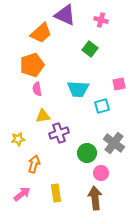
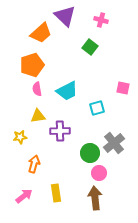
purple triangle: moved 1 px down; rotated 20 degrees clockwise
green square: moved 2 px up
pink square: moved 4 px right, 4 px down; rotated 24 degrees clockwise
cyan trapezoid: moved 11 px left, 2 px down; rotated 30 degrees counterclockwise
cyan square: moved 5 px left, 2 px down
yellow triangle: moved 5 px left
purple cross: moved 1 px right, 2 px up; rotated 18 degrees clockwise
yellow star: moved 2 px right, 2 px up
gray cross: rotated 15 degrees clockwise
green circle: moved 3 px right
pink circle: moved 2 px left
pink arrow: moved 2 px right, 2 px down
